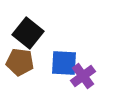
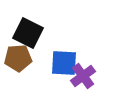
black square: rotated 12 degrees counterclockwise
brown pentagon: moved 2 px left, 4 px up; rotated 12 degrees counterclockwise
